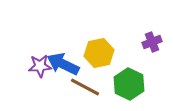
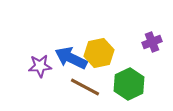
blue arrow: moved 8 px right, 6 px up
green hexagon: rotated 8 degrees clockwise
